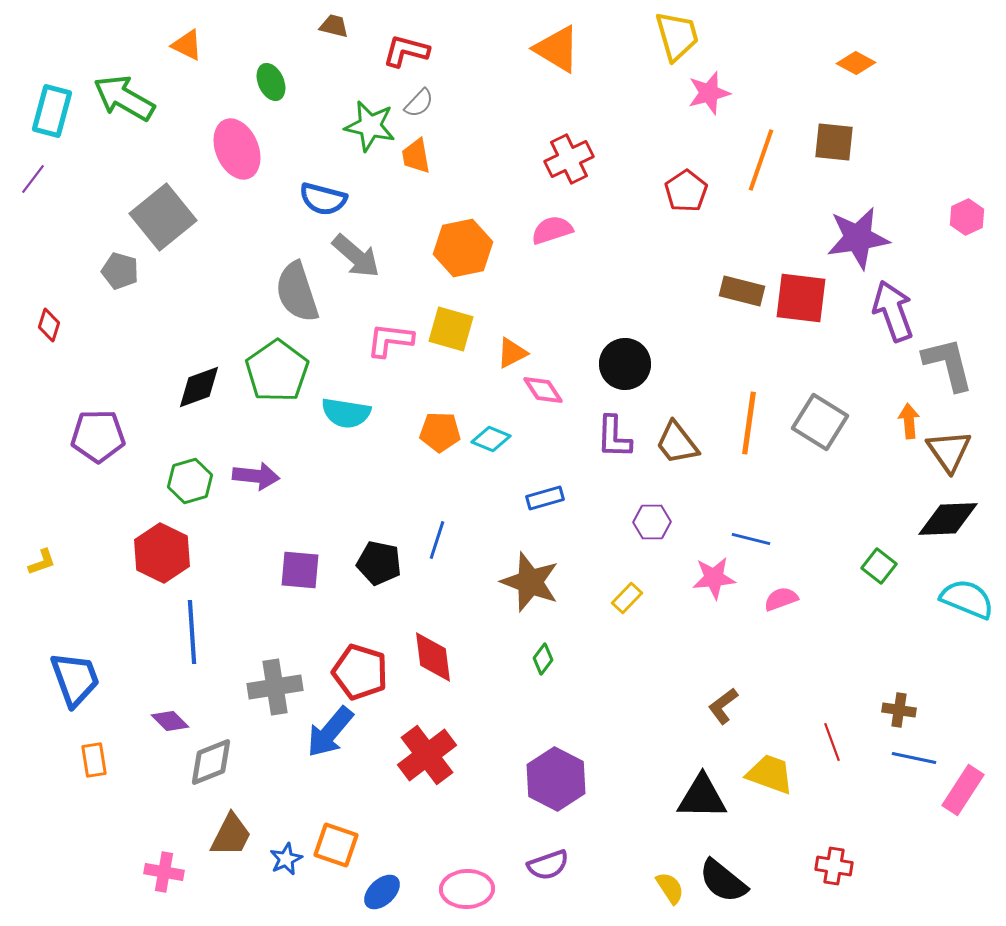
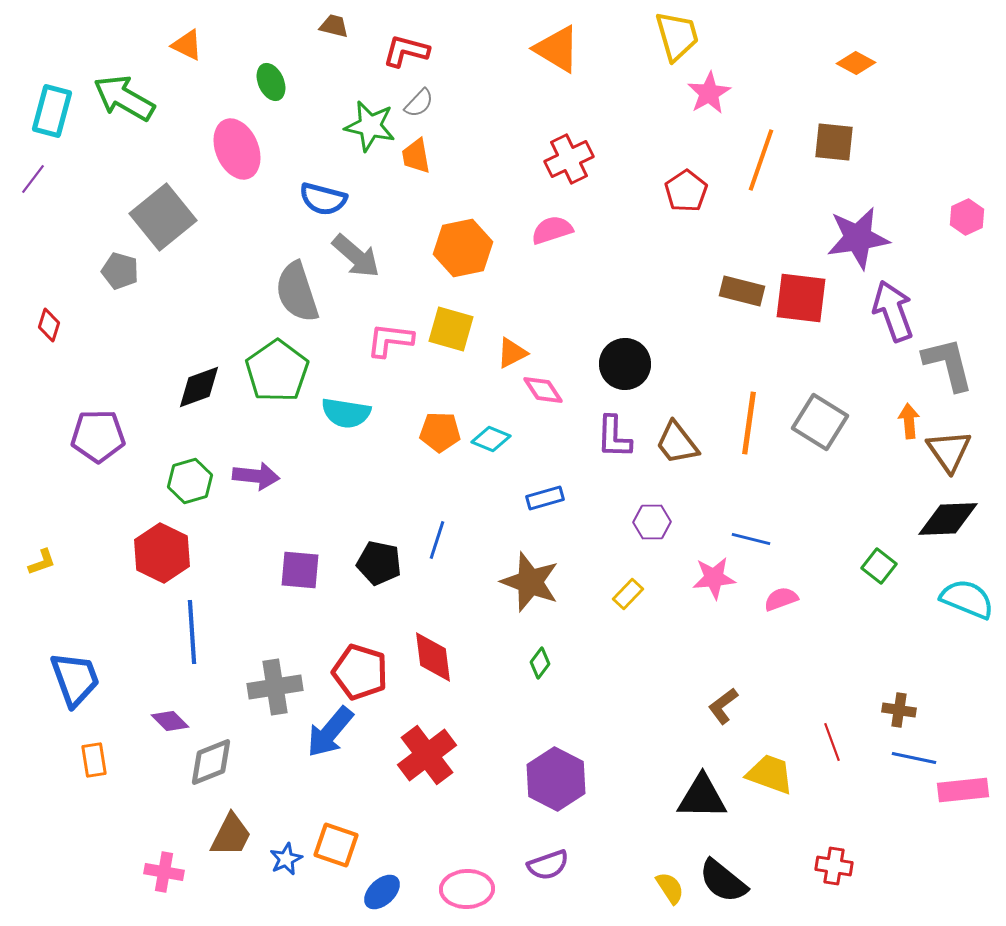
pink star at (709, 93): rotated 15 degrees counterclockwise
yellow rectangle at (627, 598): moved 1 px right, 4 px up
green diamond at (543, 659): moved 3 px left, 4 px down
pink rectangle at (963, 790): rotated 51 degrees clockwise
